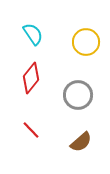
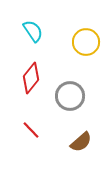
cyan semicircle: moved 3 px up
gray circle: moved 8 px left, 1 px down
